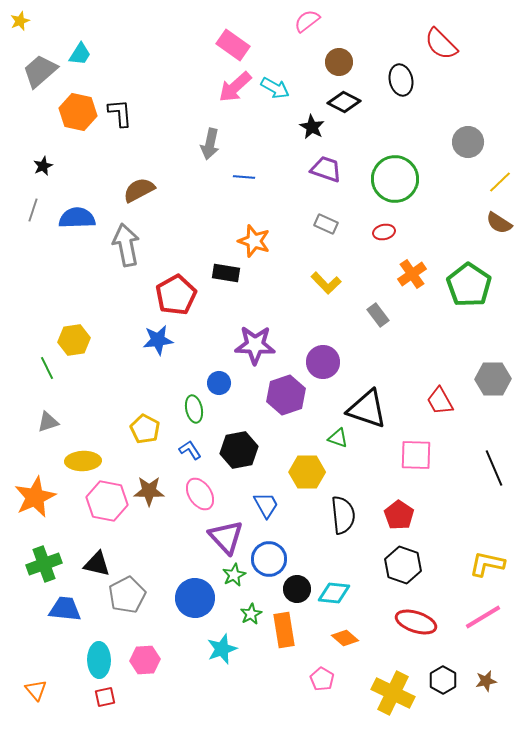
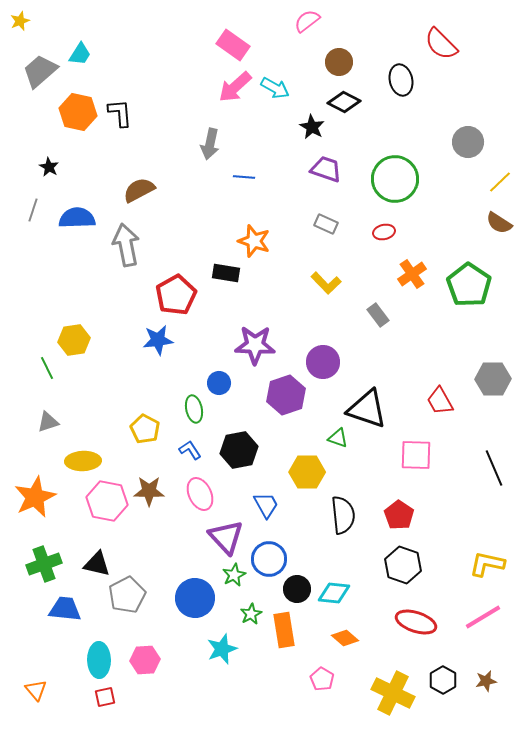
black star at (43, 166): moved 6 px right, 1 px down; rotated 18 degrees counterclockwise
pink ellipse at (200, 494): rotated 8 degrees clockwise
